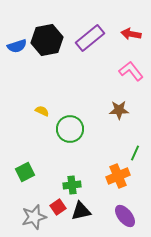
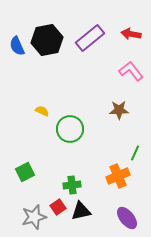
blue semicircle: rotated 84 degrees clockwise
purple ellipse: moved 2 px right, 2 px down
